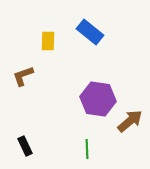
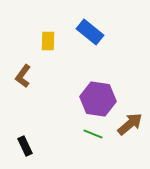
brown L-shape: rotated 35 degrees counterclockwise
brown arrow: moved 3 px down
green line: moved 6 px right, 15 px up; rotated 66 degrees counterclockwise
